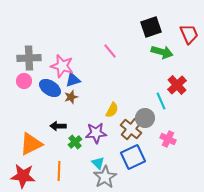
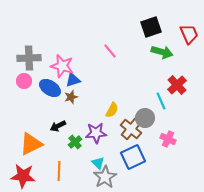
black arrow: rotated 28 degrees counterclockwise
